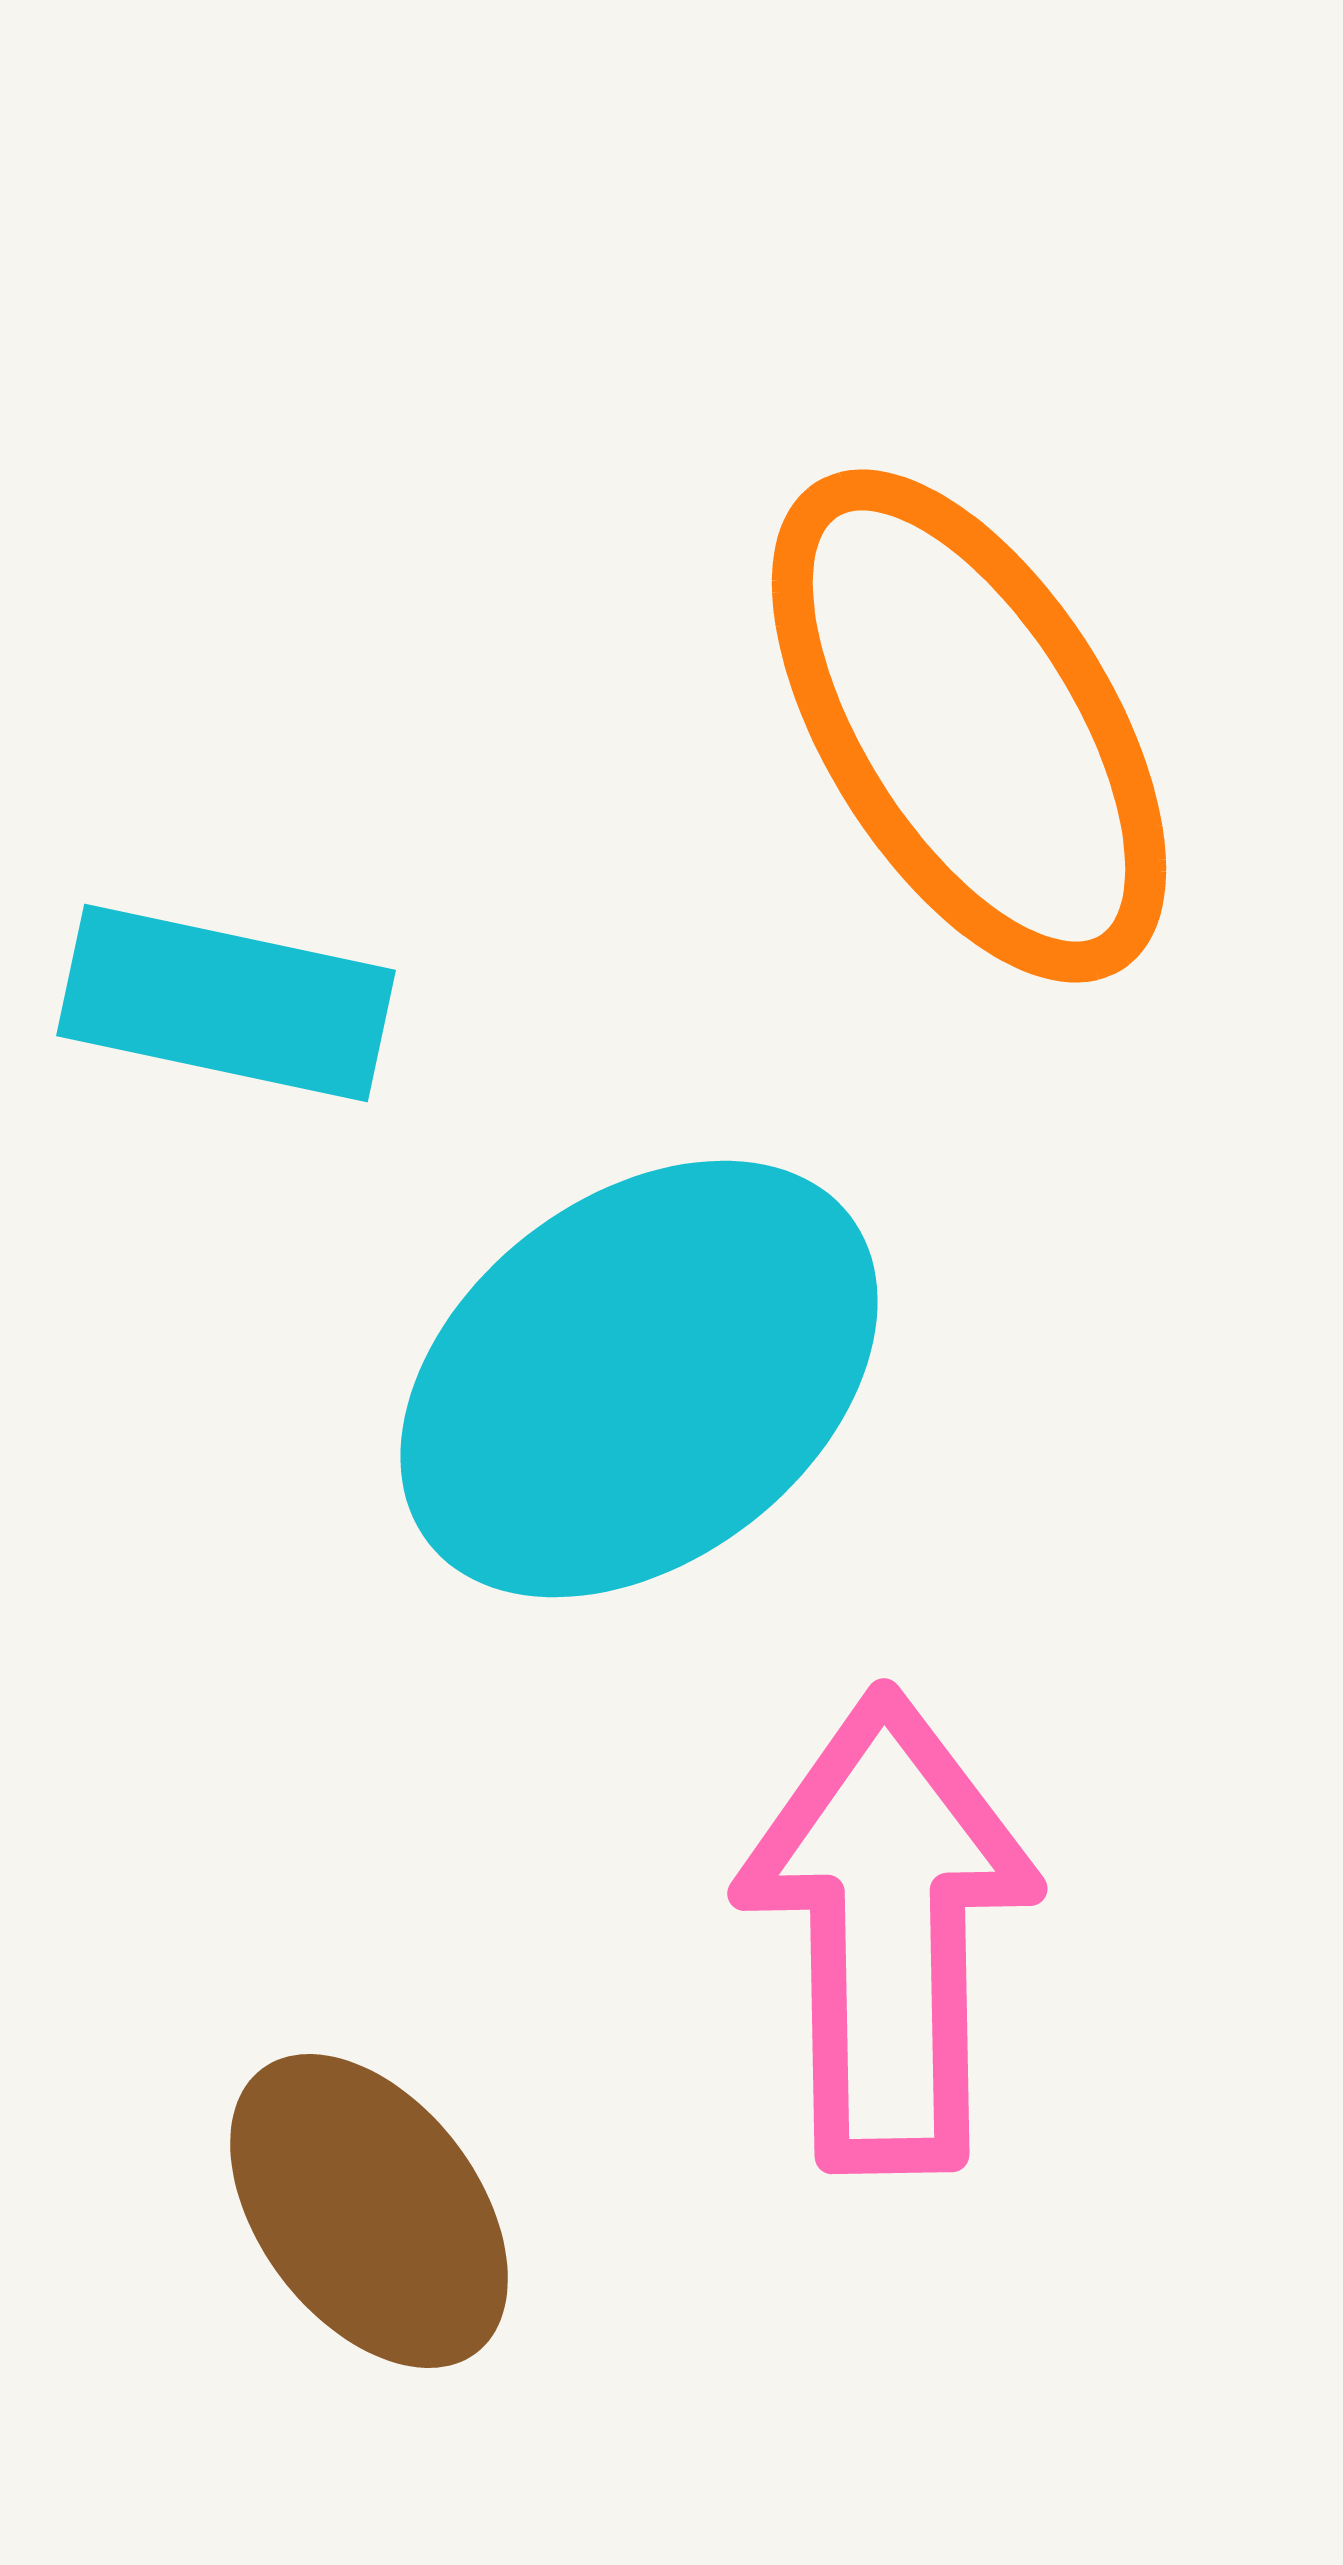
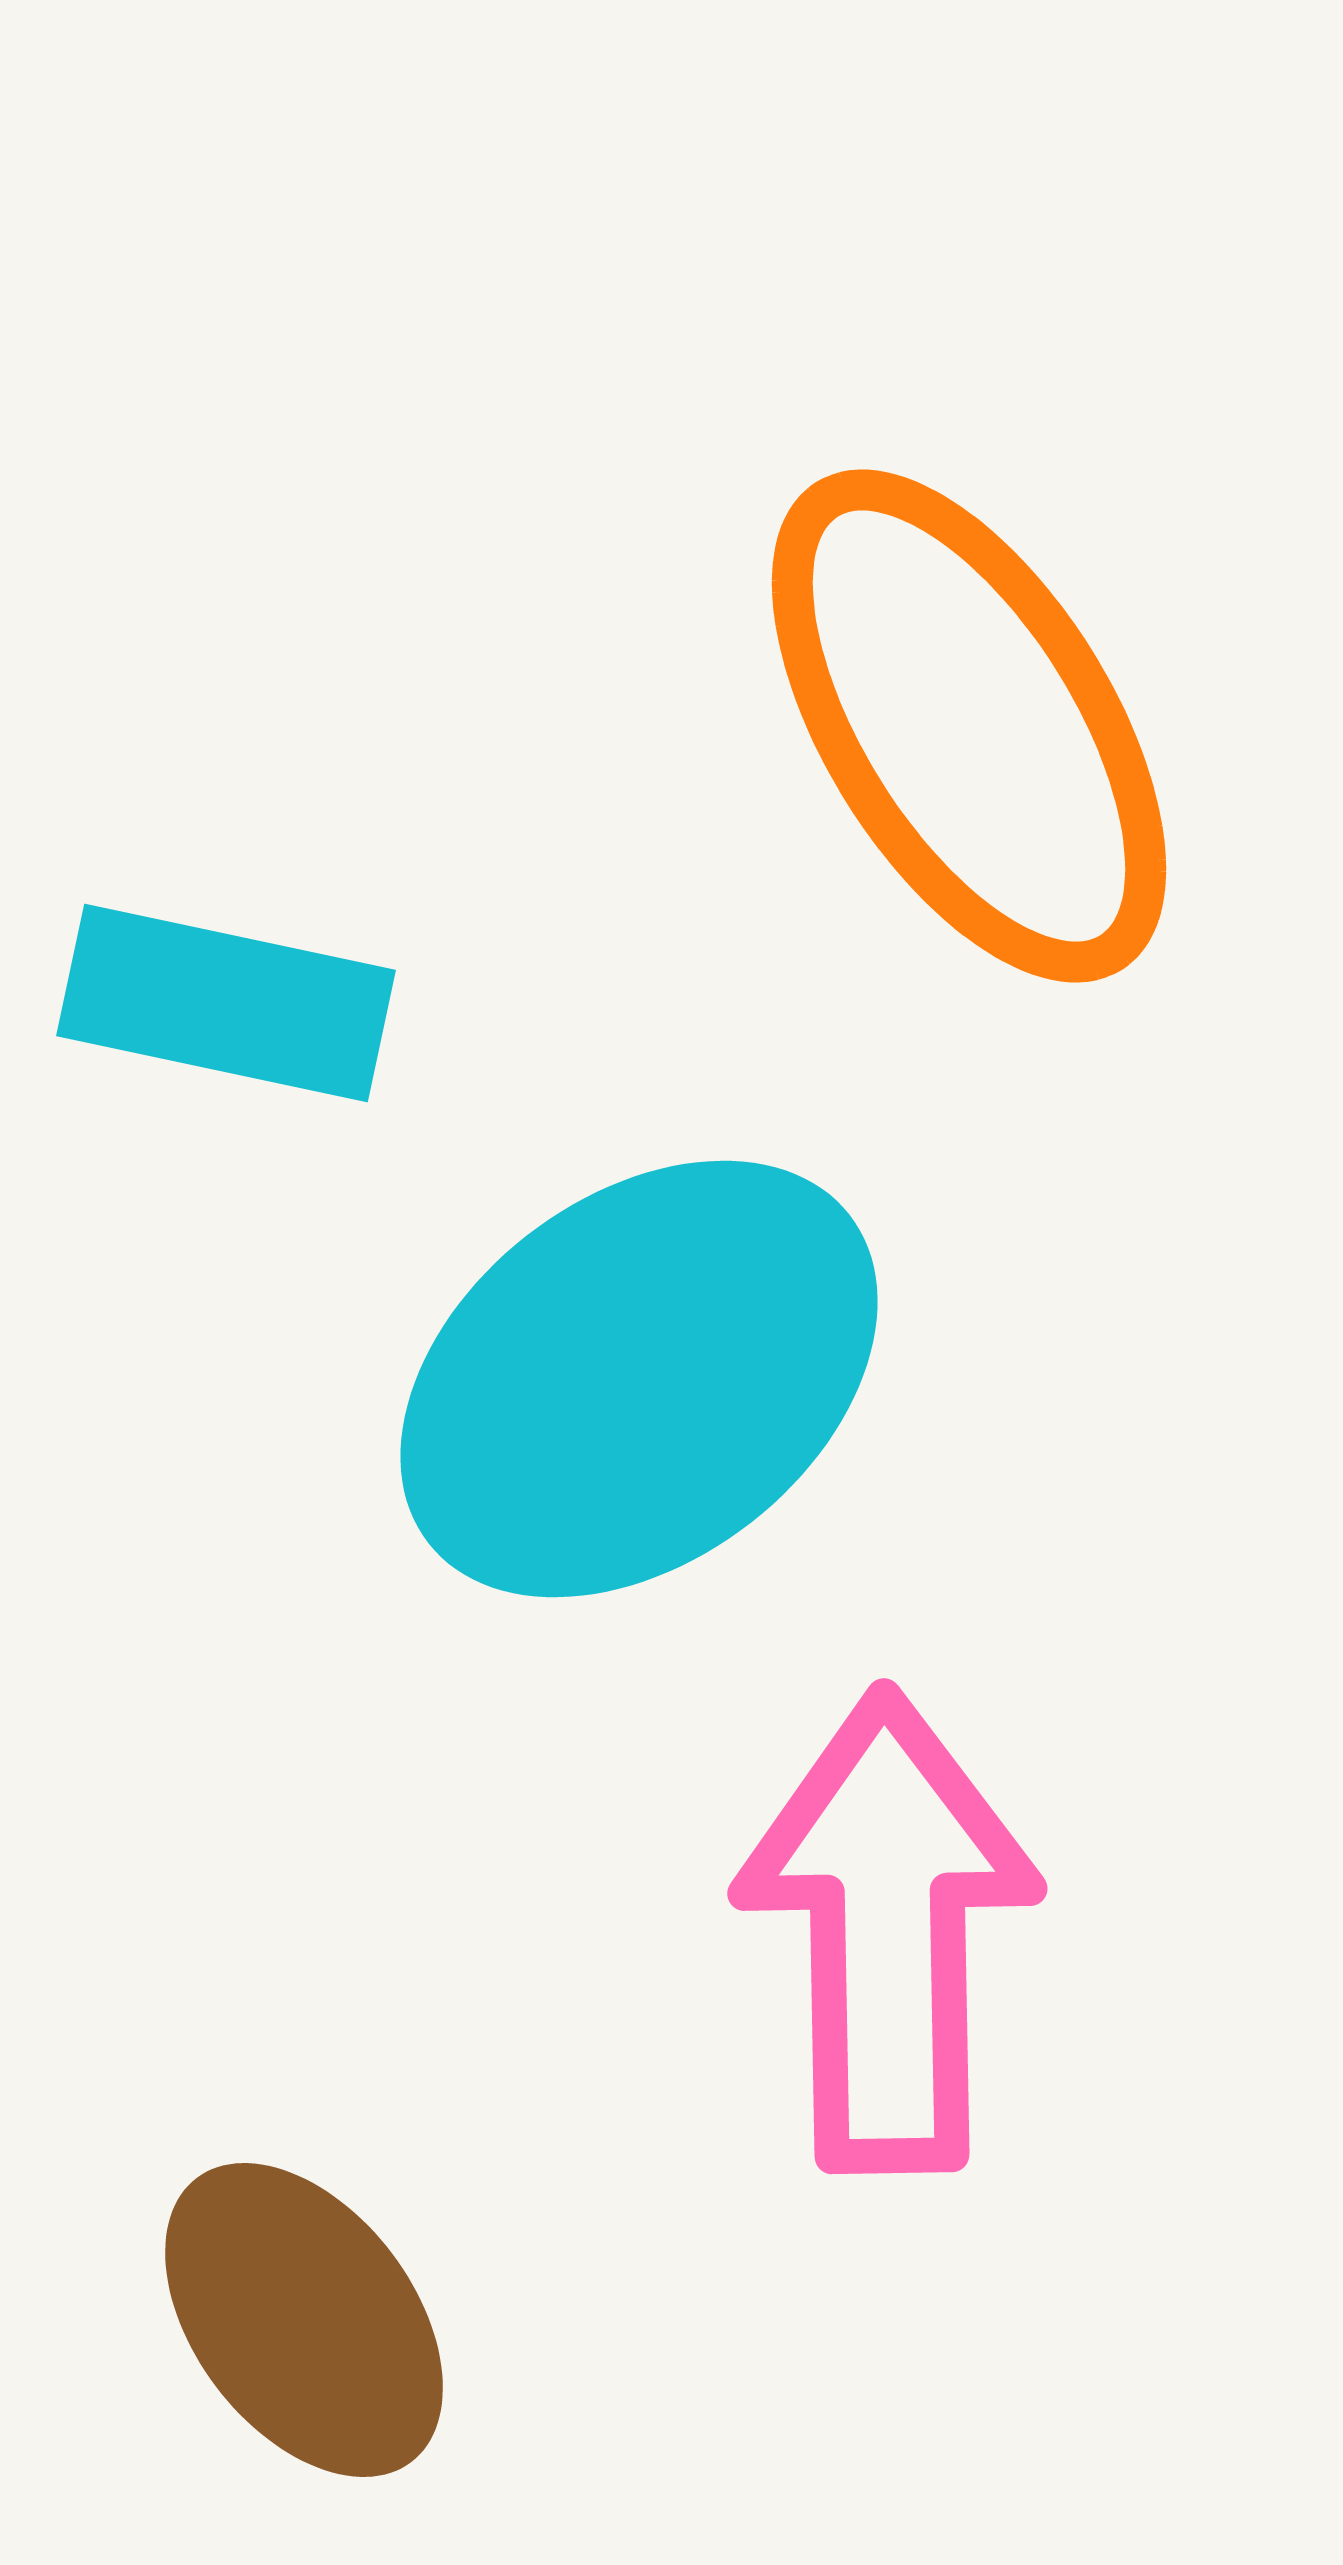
brown ellipse: moved 65 px left, 109 px down
